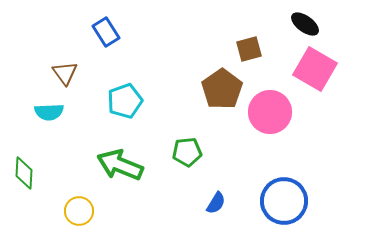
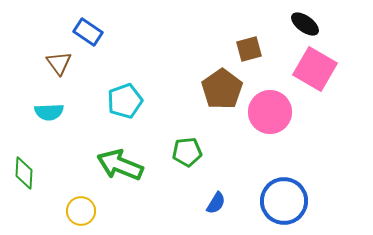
blue rectangle: moved 18 px left; rotated 24 degrees counterclockwise
brown triangle: moved 6 px left, 10 px up
yellow circle: moved 2 px right
